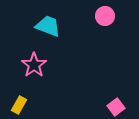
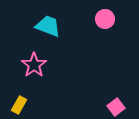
pink circle: moved 3 px down
